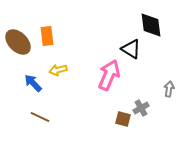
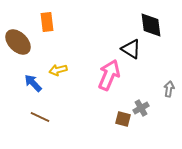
orange rectangle: moved 14 px up
